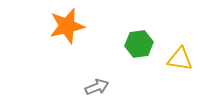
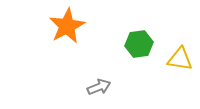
orange star: rotated 15 degrees counterclockwise
gray arrow: moved 2 px right
